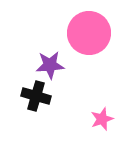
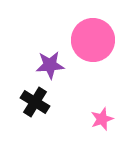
pink circle: moved 4 px right, 7 px down
black cross: moved 1 px left, 6 px down; rotated 16 degrees clockwise
